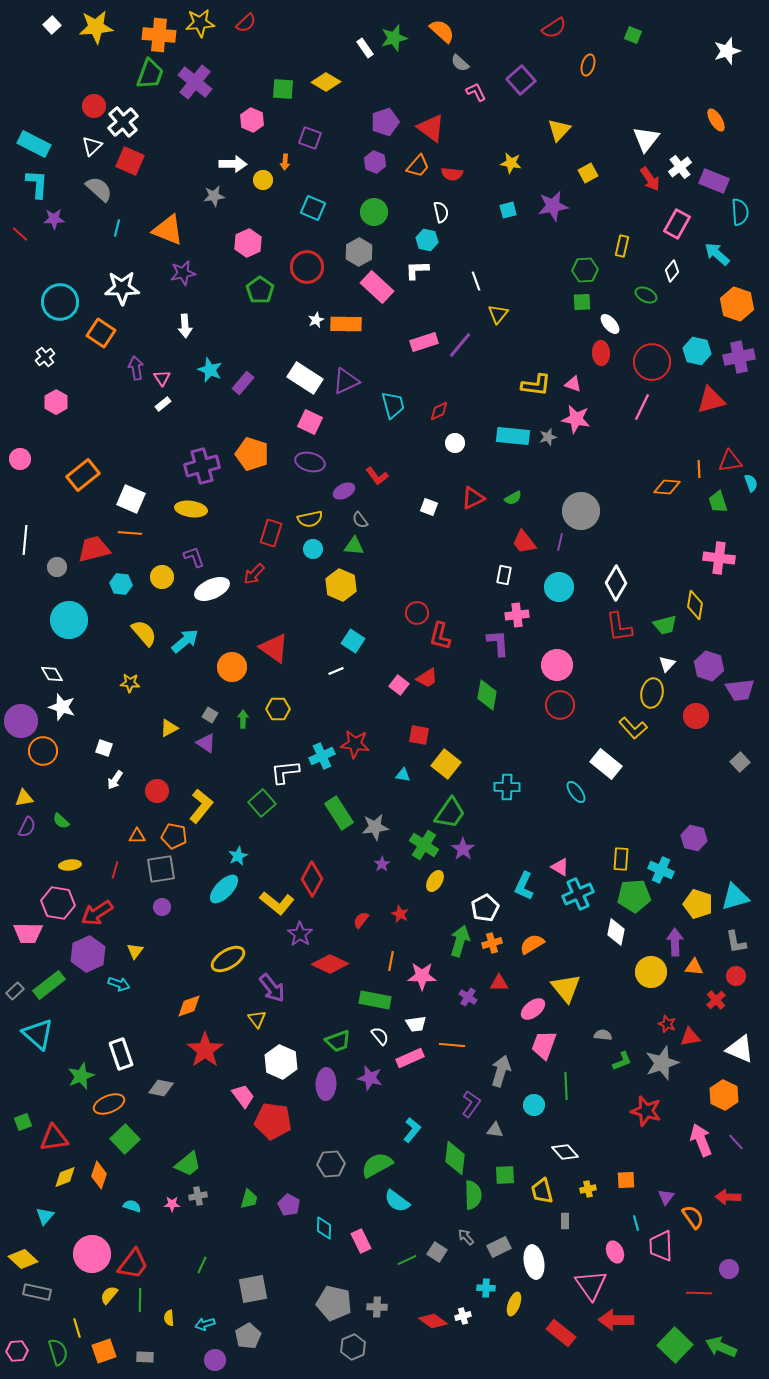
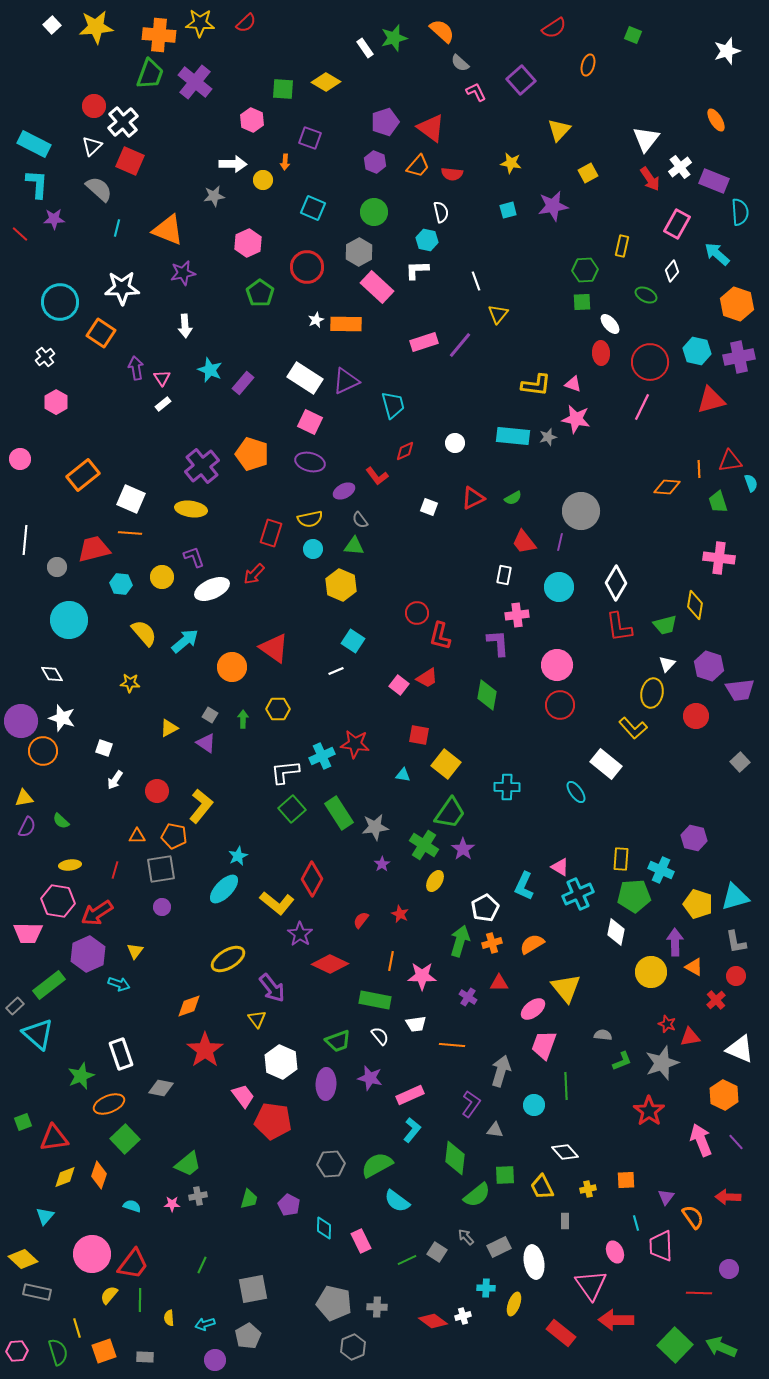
yellow star at (200, 23): rotated 8 degrees clockwise
green pentagon at (260, 290): moved 3 px down
red circle at (652, 362): moved 2 px left
red diamond at (439, 411): moved 34 px left, 40 px down
purple cross at (202, 466): rotated 24 degrees counterclockwise
white star at (62, 707): moved 11 px down
green square at (262, 803): moved 30 px right, 6 px down
pink hexagon at (58, 903): moved 2 px up
orange triangle at (694, 967): rotated 24 degrees clockwise
gray rectangle at (15, 991): moved 15 px down
pink rectangle at (410, 1058): moved 37 px down
red star at (646, 1111): moved 3 px right; rotated 20 degrees clockwise
yellow trapezoid at (542, 1191): moved 4 px up; rotated 12 degrees counterclockwise
green semicircle at (473, 1195): moved 4 px right; rotated 52 degrees clockwise
